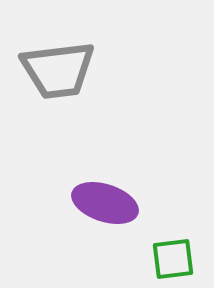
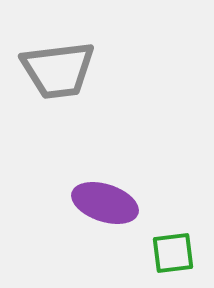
green square: moved 6 px up
